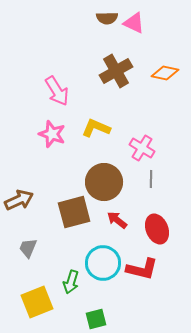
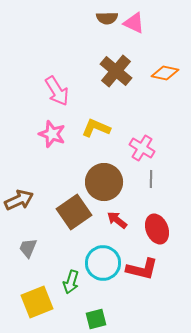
brown cross: rotated 20 degrees counterclockwise
brown square: rotated 20 degrees counterclockwise
